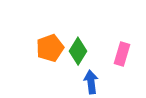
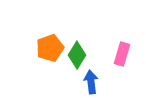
green diamond: moved 1 px left, 4 px down
